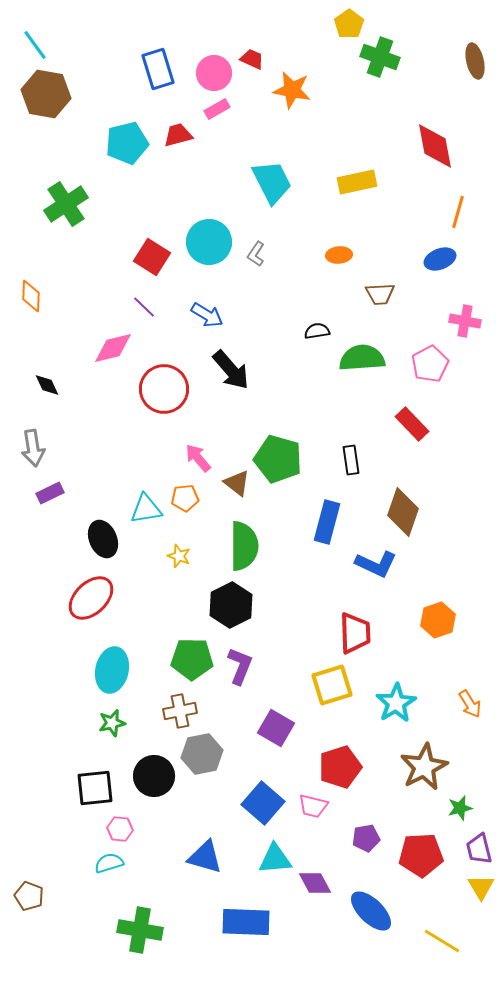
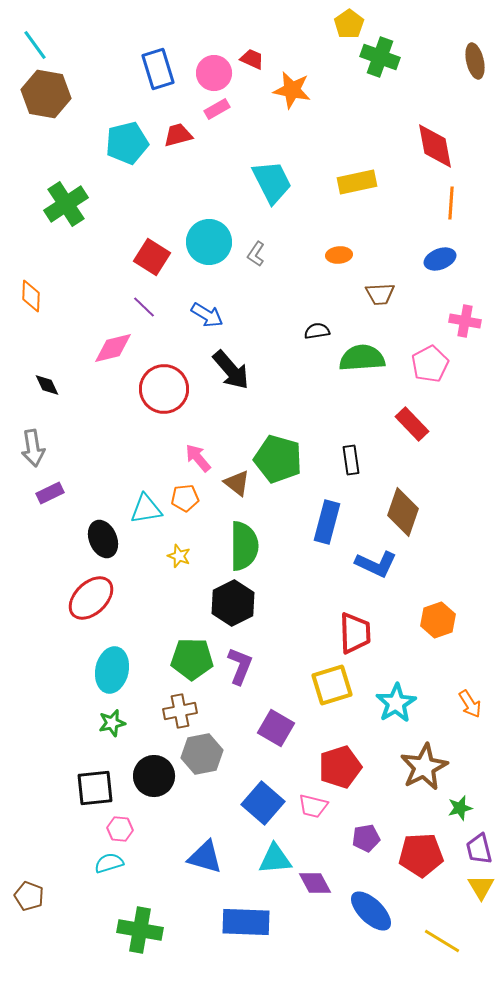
orange line at (458, 212): moved 7 px left, 9 px up; rotated 12 degrees counterclockwise
black hexagon at (231, 605): moved 2 px right, 2 px up
